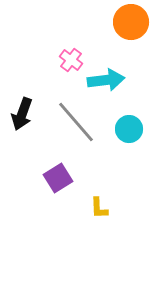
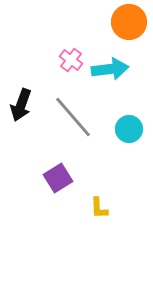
orange circle: moved 2 px left
cyan arrow: moved 4 px right, 11 px up
black arrow: moved 1 px left, 9 px up
gray line: moved 3 px left, 5 px up
